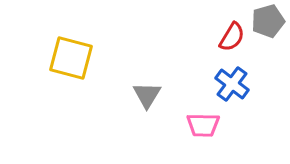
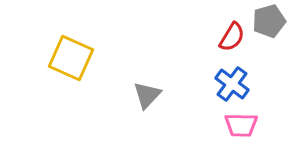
gray pentagon: moved 1 px right
yellow square: rotated 9 degrees clockwise
gray triangle: rotated 12 degrees clockwise
pink trapezoid: moved 38 px right
